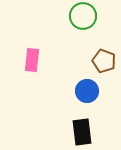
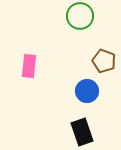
green circle: moved 3 px left
pink rectangle: moved 3 px left, 6 px down
black rectangle: rotated 12 degrees counterclockwise
